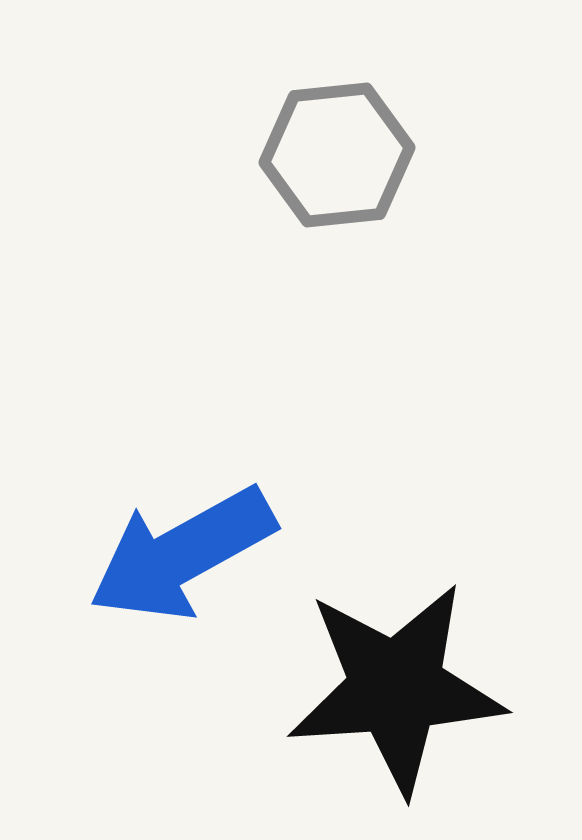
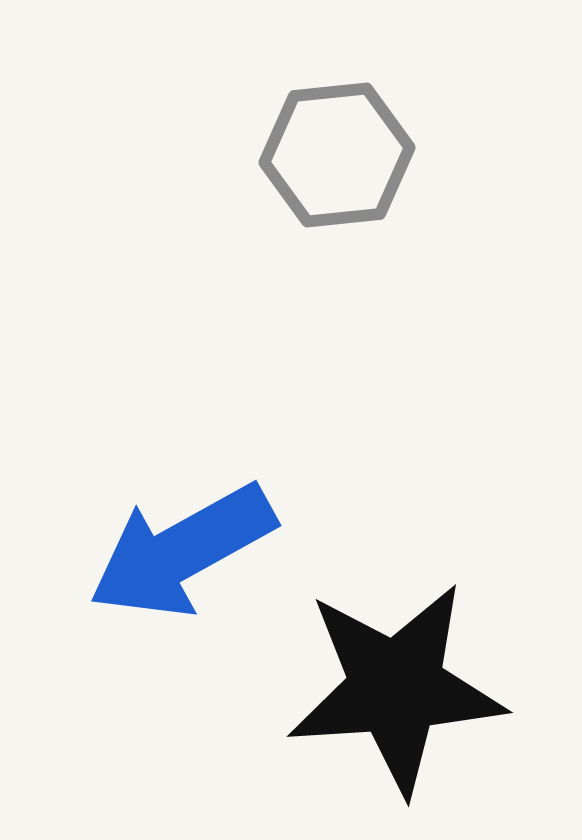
blue arrow: moved 3 px up
